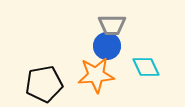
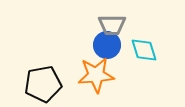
blue circle: moved 1 px up
cyan diamond: moved 2 px left, 17 px up; rotated 8 degrees clockwise
black pentagon: moved 1 px left
